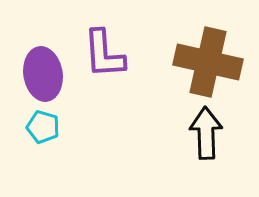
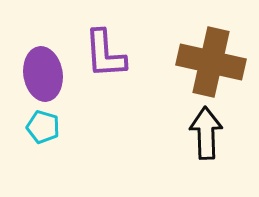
purple L-shape: moved 1 px right
brown cross: moved 3 px right
